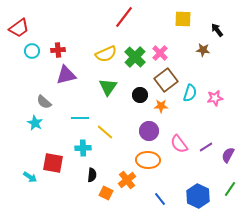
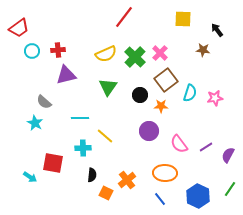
yellow line: moved 4 px down
orange ellipse: moved 17 px right, 13 px down
